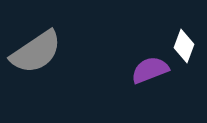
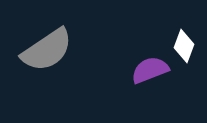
gray semicircle: moved 11 px right, 2 px up
